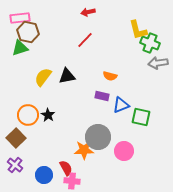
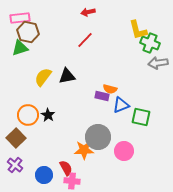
orange semicircle: moved 13 px down
